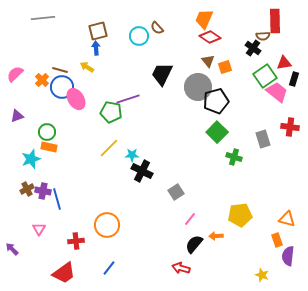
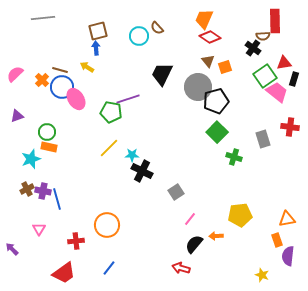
orange triangle at (287, 219): rotated 24 degrees counterclockwise
